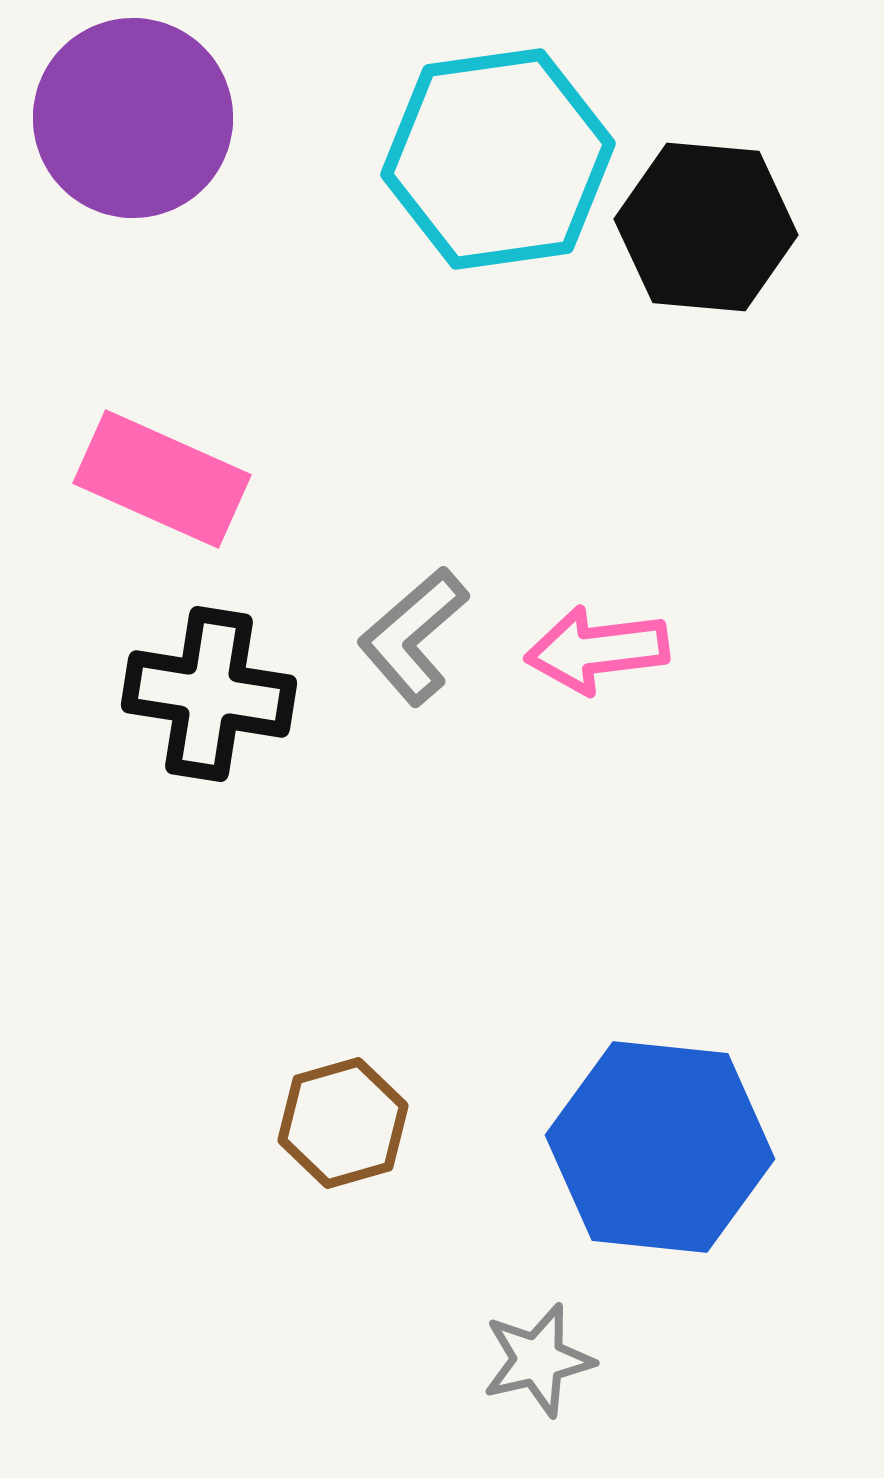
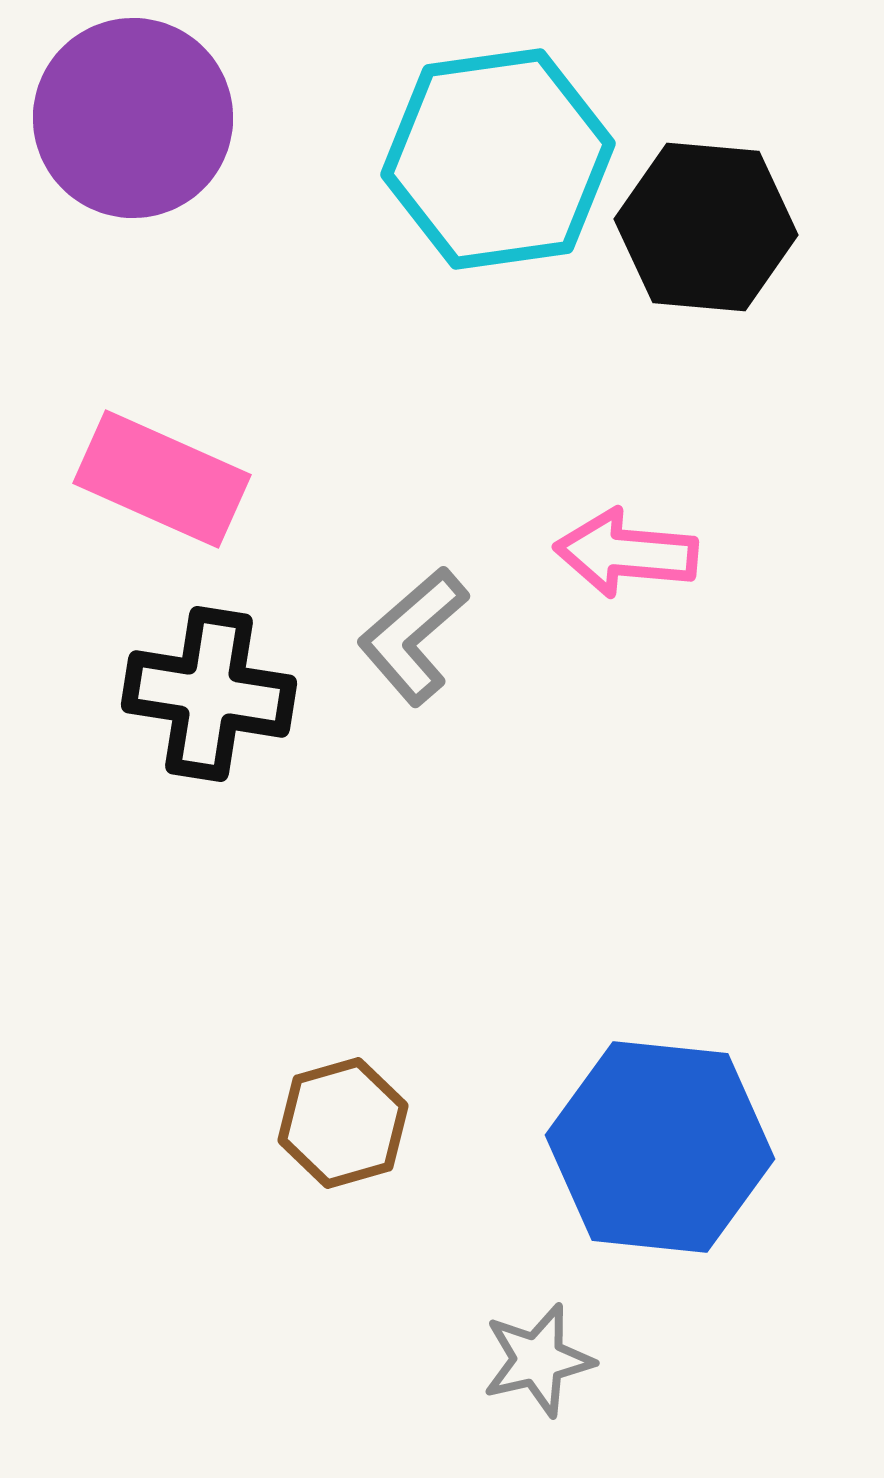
pink arrow: moved 29 px right, 97 px up; rotated 12 degrees clockwise
